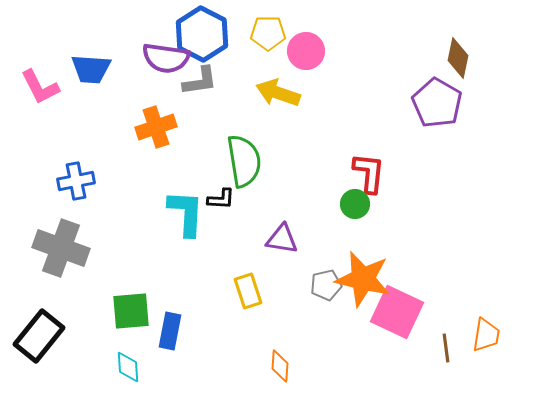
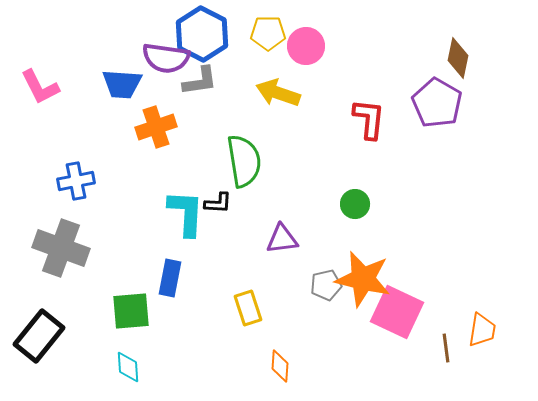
pink circle: moved 5 px up
blue trapezoid: moved 31 px right, 15 px down
red L-shape: moved 54 px up
black L-shape: moved 3 px left, 4 px down
purple triangle: rotated 16 degrees counterclockwise
yellow rectangle: moved 17 px down
blue rectangle: moved 53 px up
orange trapezoid: moved 4 px left, 5 px up
